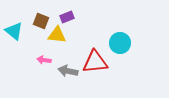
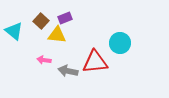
purple rectangle: moved 2 px left, 1 px down
brown square: rotated 21 degrees clockwise
